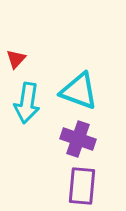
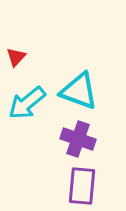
red triangle: moved 2 px up
cyan arrow: rotated 42 degrees clockwise
